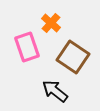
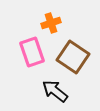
orange cross: rotated 30 degrees clockwise
pink rectangle: moved 5 px right, 5 px down
